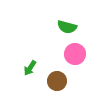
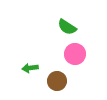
green semicircle: rotated 18 degrees clockwise
green arrow: rotated 49 degrees clockwise
